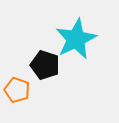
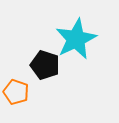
orange pentagon: moved 1 px left, 2 px down
